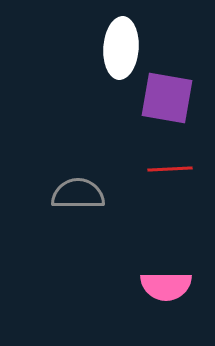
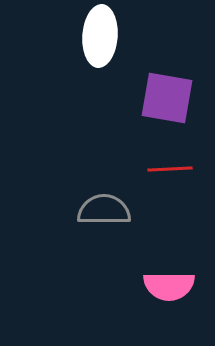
white ellipse: moved 21 px left, 12 px up
gray semicircle: moved 26 px right, 16 px down
pink semicircle: moved 3 px right
